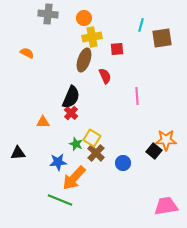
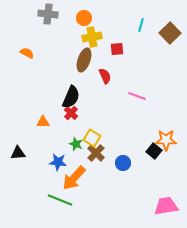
brown square: moved 8 px right, 5 px up; rotated 35 degrees counterclockwise
pink line: rotated 66 degrees counterclockwise
blue star: rotated 12 degrees clockwise
